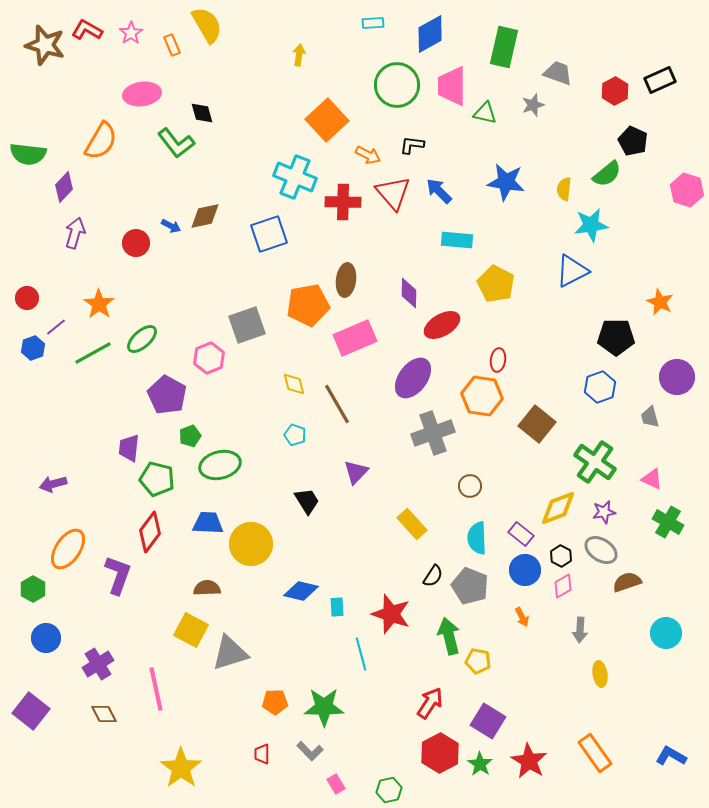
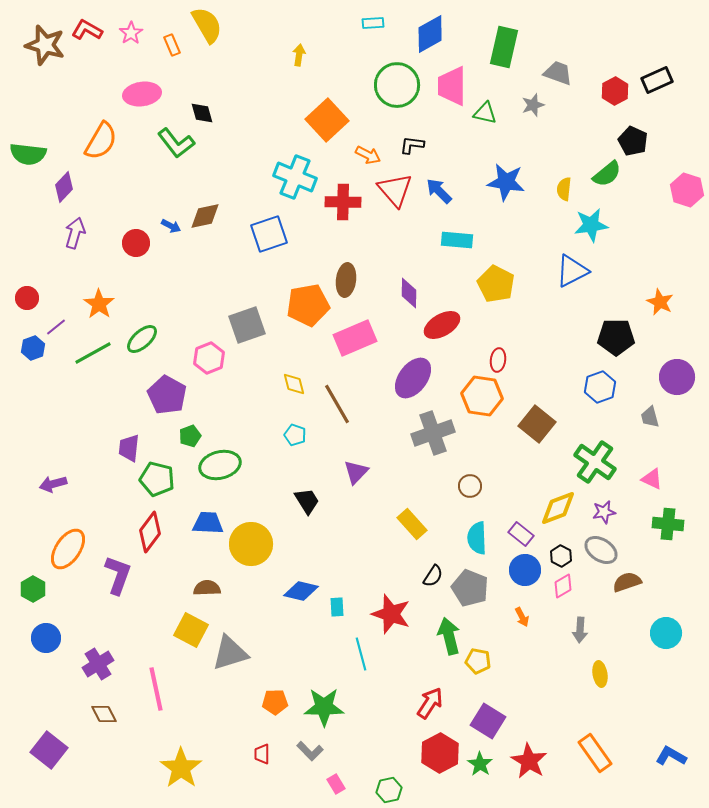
black rectangle at (660, 80): moved 3 px left
red triangle at (393, 193): moved 2 px right, 3 px up
green cross at (668, 522): moved 2 px down; rotated 24 degrees counterclockwise
gray pentagon at (470, 586): moved 2 px down
purple square at (31, 711): moved 18 px right, 39 px down
